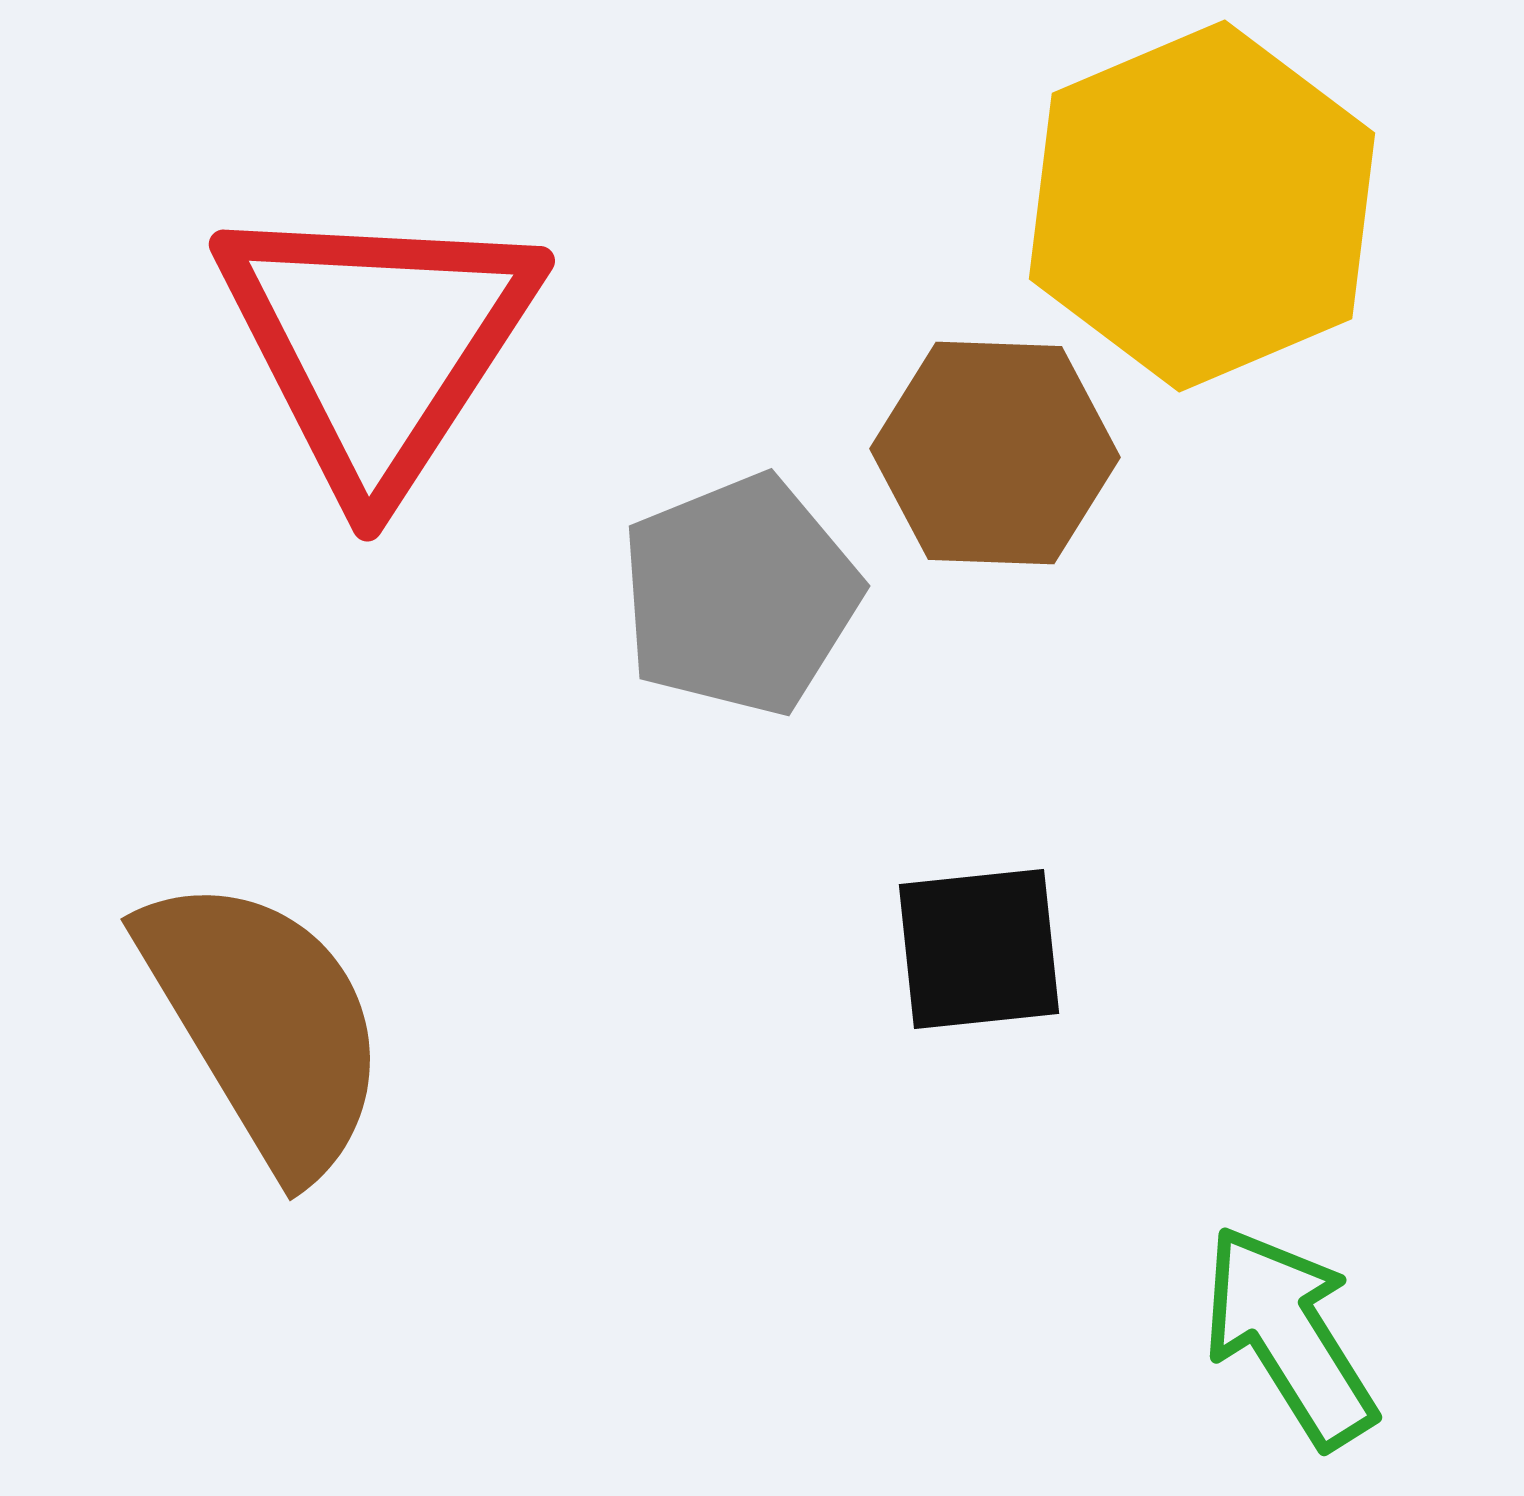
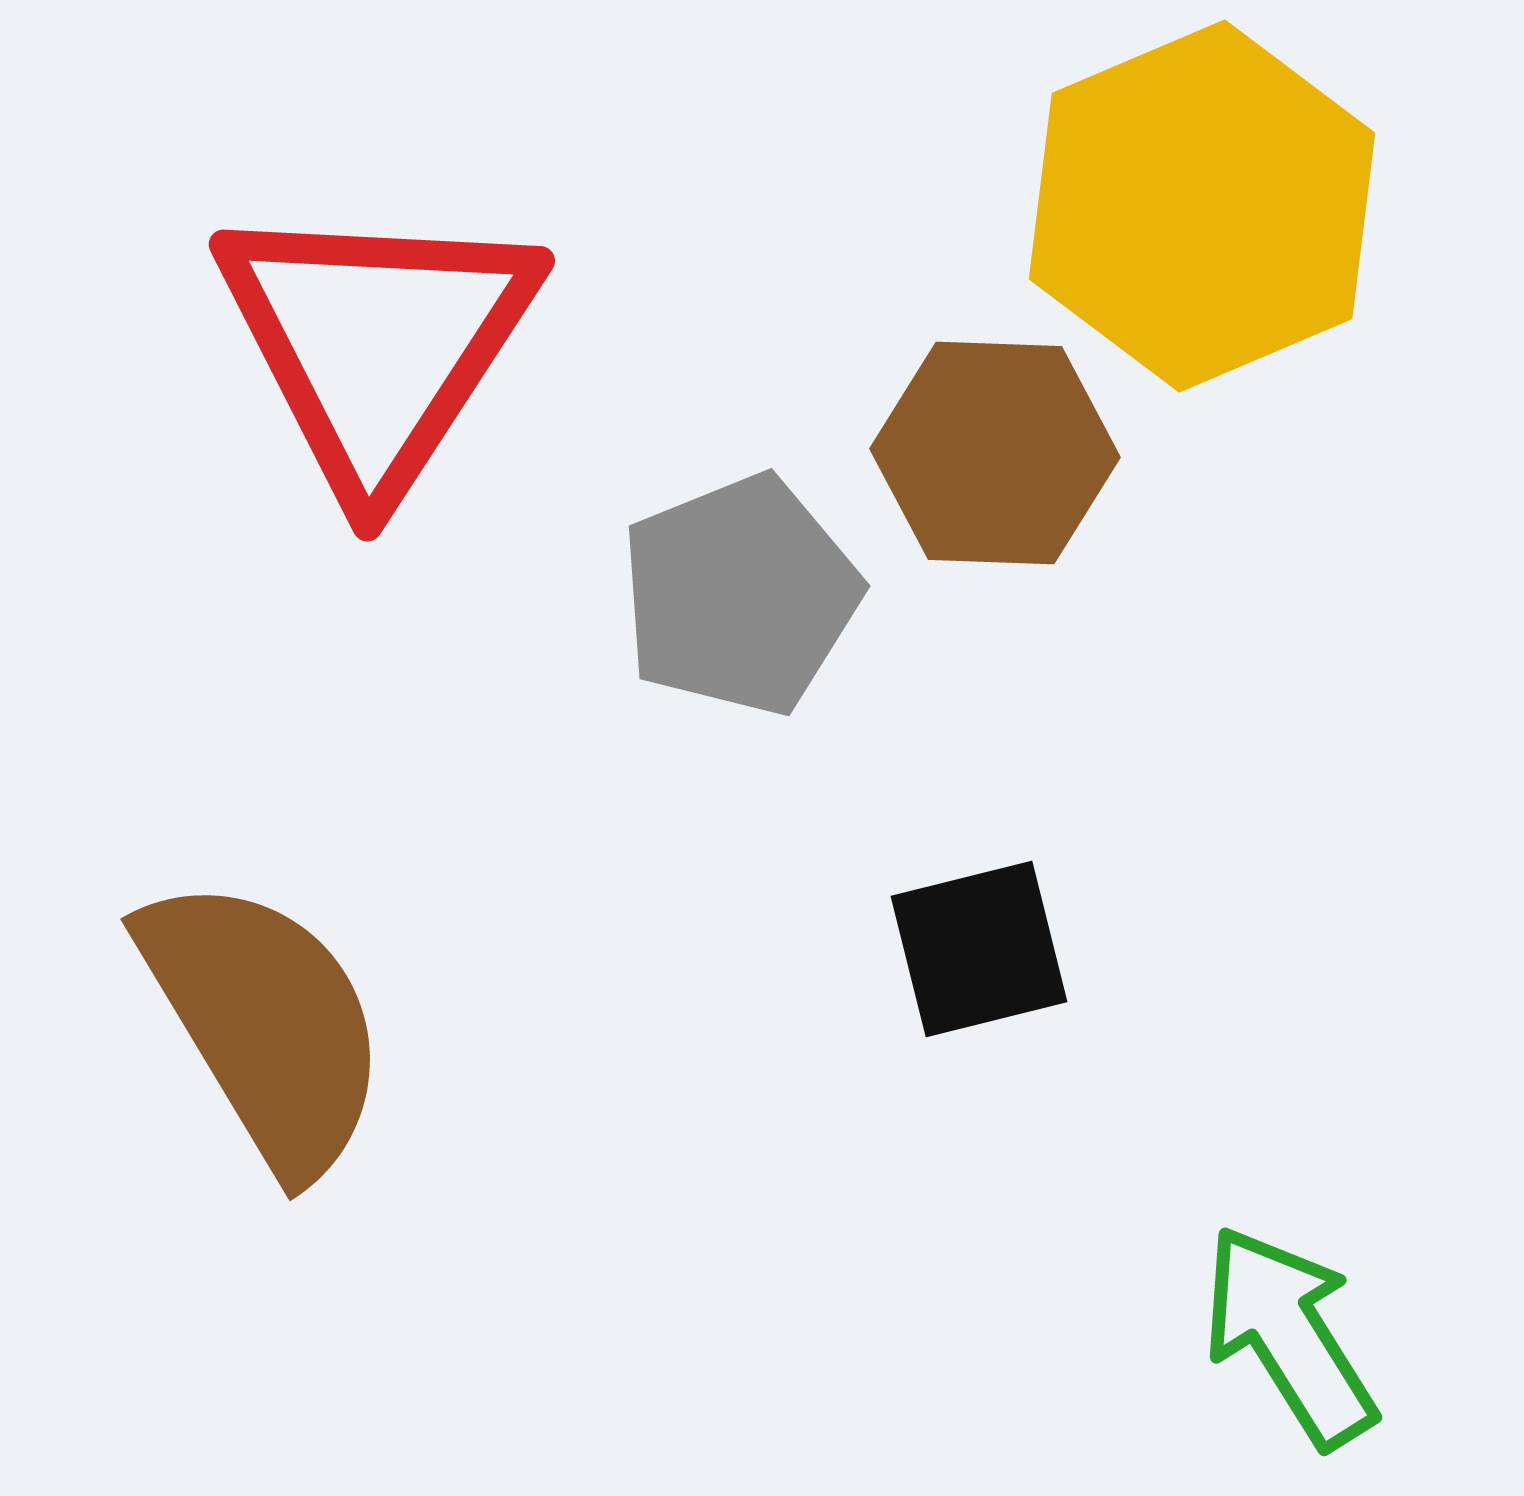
black square: rotated 8 degrees counterclockwise
